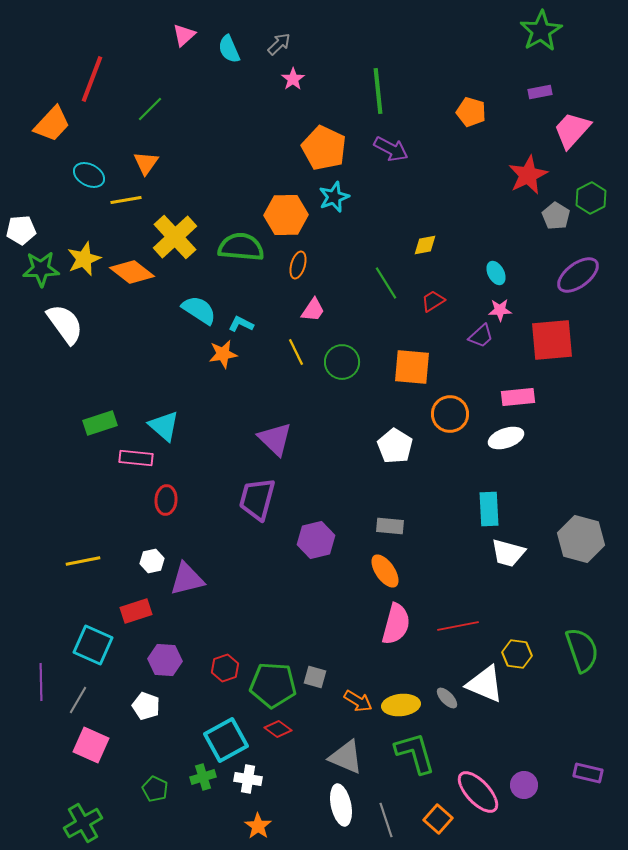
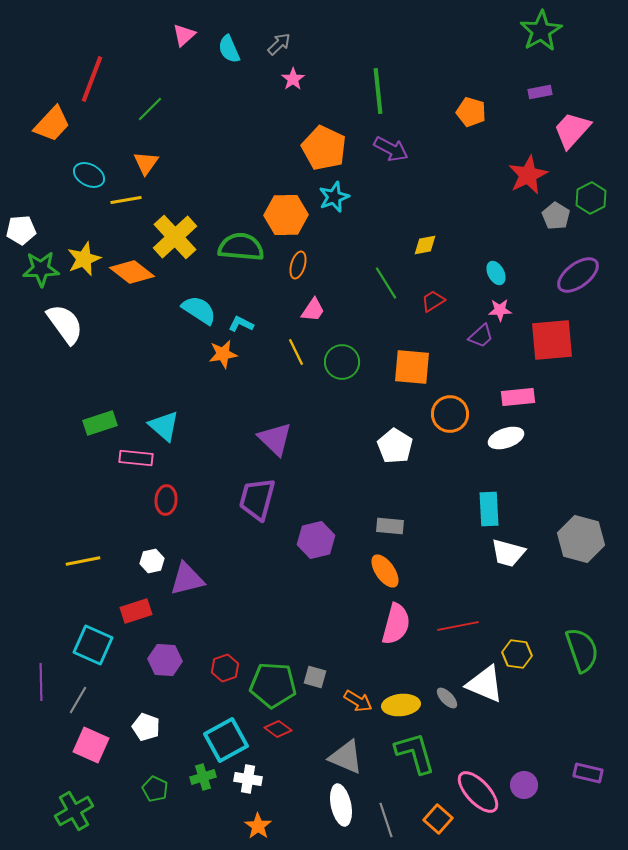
white pentagon at (146, 706): moved 21 px down
green cross at (83, 823): moved 9 px left, 12 px up
